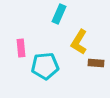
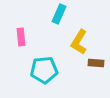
pink rectangle: moved 11 px up
cyan pentagon: moved 1 px left, 4 px down
